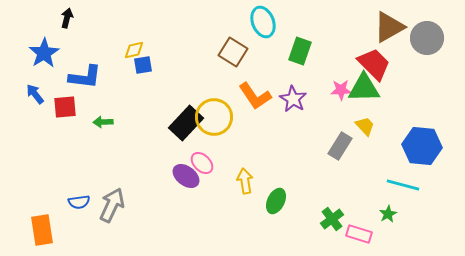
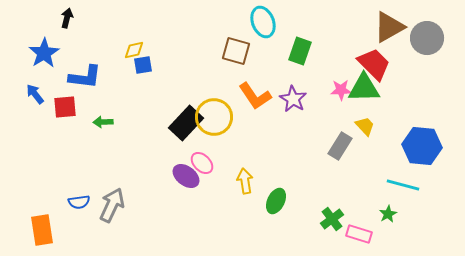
brown square: moved 3 px right, 1 px up; rotated 16 degrees counterclockwise
